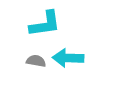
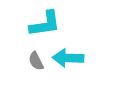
gray semicircle: rotated 126 degrees counterclockwise
